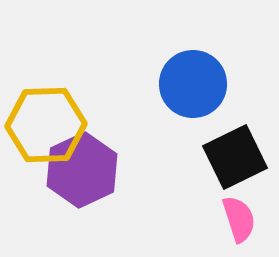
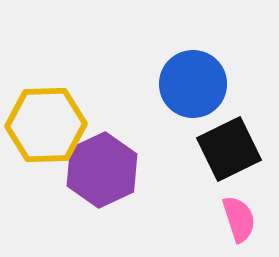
black square: moved 6 px left, 8 px up
purple hexagon: moved 20 px right
